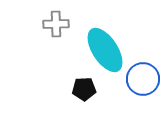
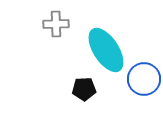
cyan ellipse: moved 1 px right
blue circle: moved 1 px right
